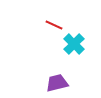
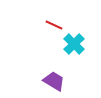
purple trapezoid: moved 3 px left, 2 px up; rotated 45 degrees clockwise
